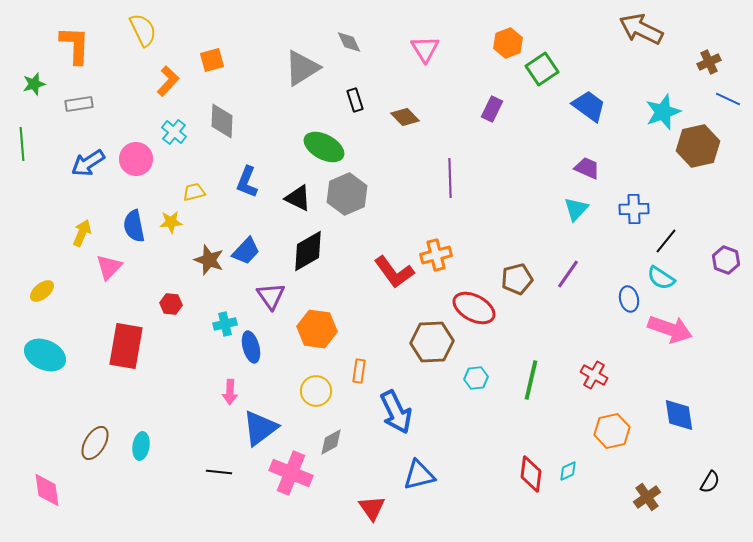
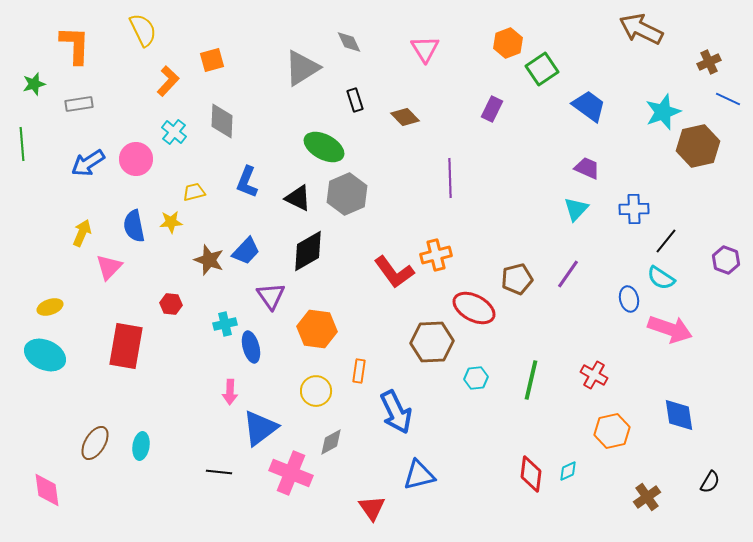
yellow ellipse at (42, 291): moved 8 px right, 16 px down; rotated 20 degrees clockwise
